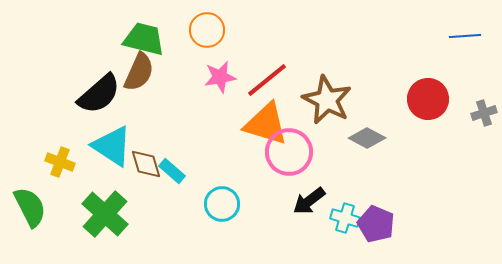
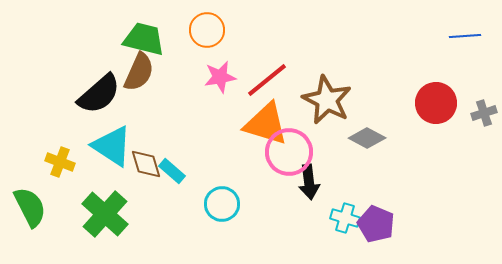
red circle: moved 8 px right, 4 px down
black arrow: moved 19 px up; rotated 60 degrees counterclockwise
